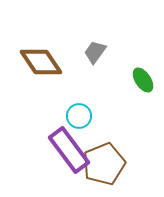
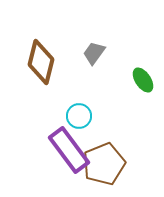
gray trapezoid: moved 1 px left, 1 px down
brown diamond: rotated 48 degrees clockwise
